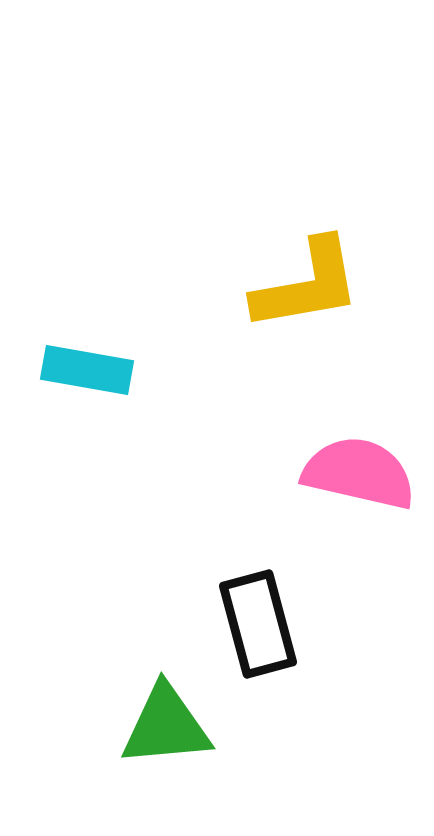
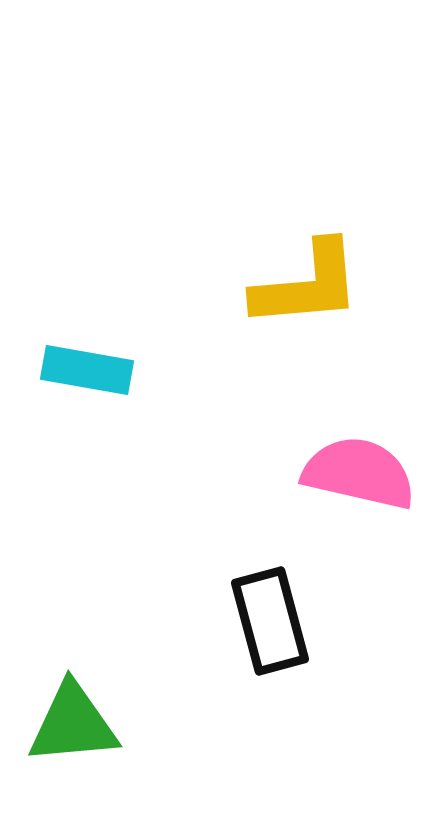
yellow L-shape: rotated 5 degrees clockwise
black rectangle: moved 12 px right, 3 px up
green triangle: moved 93 px left, 2 px up
